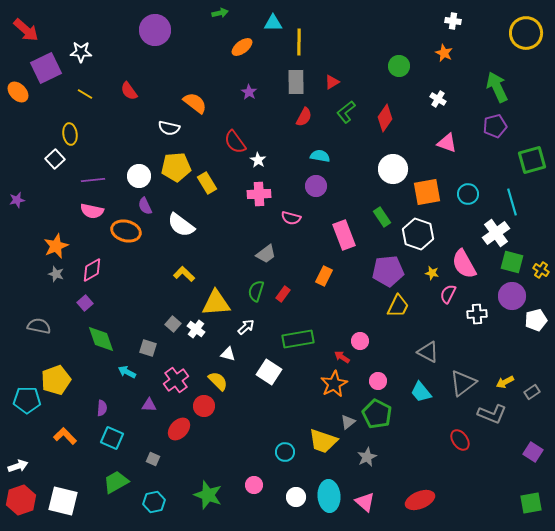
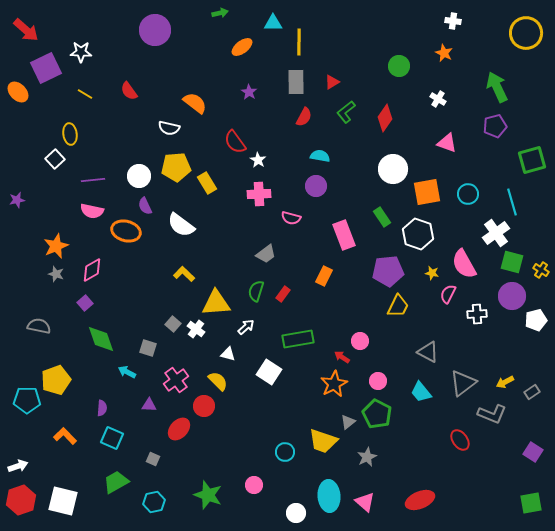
white circle at (296, 497): moved 16 px down
